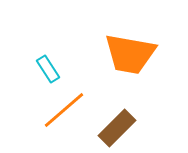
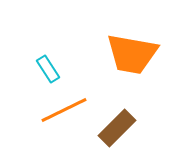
orange trapezoid: moved 2 px right
orange line: rotated 15 degrees clockwise
